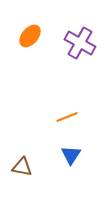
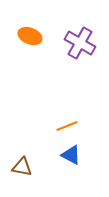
orange ellipse: rotated 70 degrees clockwise
orange line: moved 9 px down
blue triangle: rotated 35 degrees counterclockwise
